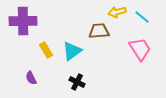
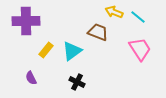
yellow arrow: moved 3 px left; rotated 36 degrees clockwise
cyan line: moved 4 px left
purple cross: moved 3 px right
brown trapezoid: moved 1 px left, 1 px down; rotated 25 degrees clockwise
yellow rectangle: rotated 70 degrees clockwise
